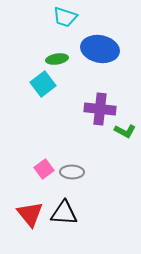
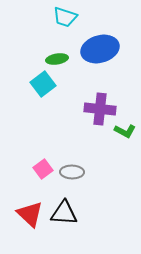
blue ellipse: rotated 27 degrees counterclockwise
pink square: moved 1 px left
red triangle: rotated 8 degrees counterclockwise
